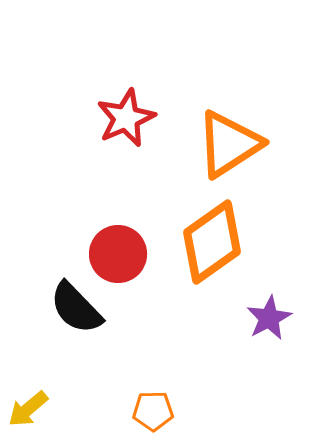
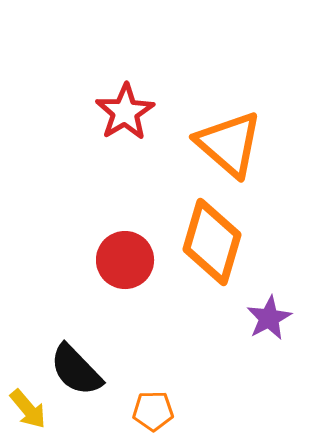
red star: moved 1 px left, 6 px up; rotated 8 degrees counterclockwise
orange triangle: rotated 46 degrees counterclockwise
orange diamond: rotated 38 degrees counterclockwise
red circle: moved 7 px right, 6 px down
black semicircle: moved 62 px down
yellow arrow: rotated 90 degrees counterclockwise
